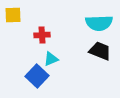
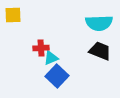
red cross: moved 1 px left, 13 px down
cyan triangle: moved 1 px up
blue square: moved 20 px right
